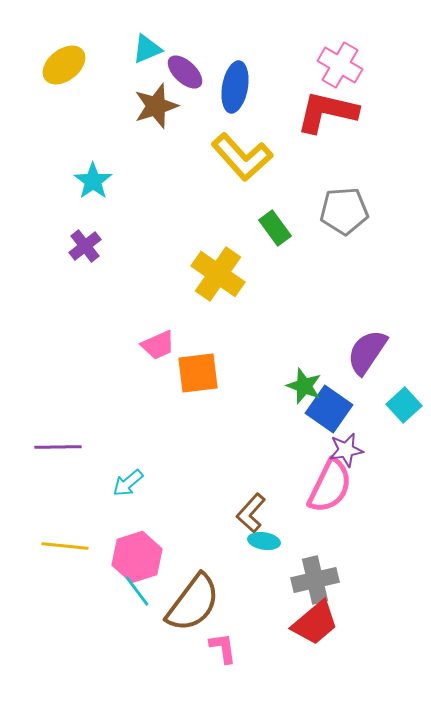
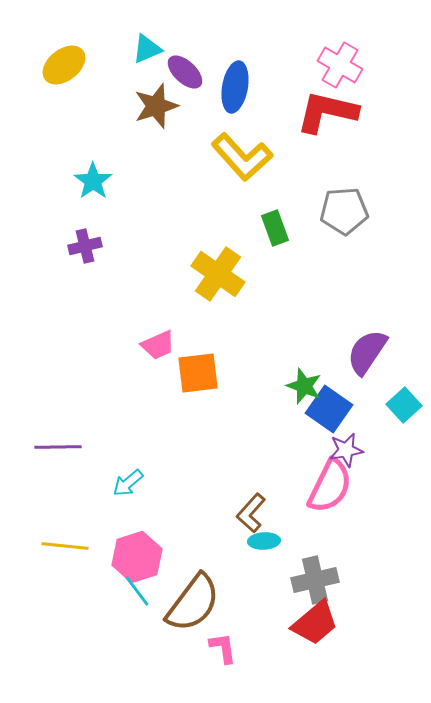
green rectangle: rotated 16 degrees clockwise
purple cross: rotated 24 degrees clockwise
cyan ellipse: rotated 12 degrees counterclockwise
